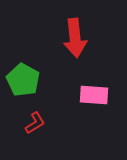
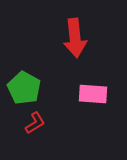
green pentagon: moved 1 px right, 8 px down
pink rectangle: moved 1 px left, 1 px up
